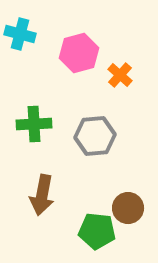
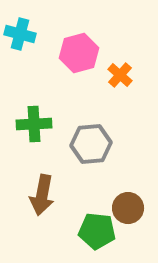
gray hexagon: moved 4 px left, 8 px down
